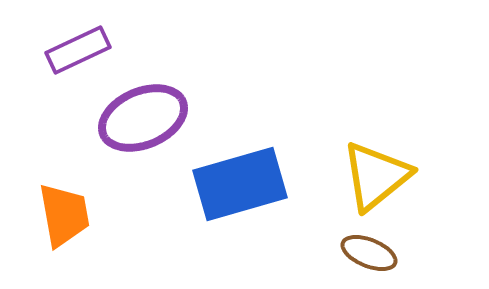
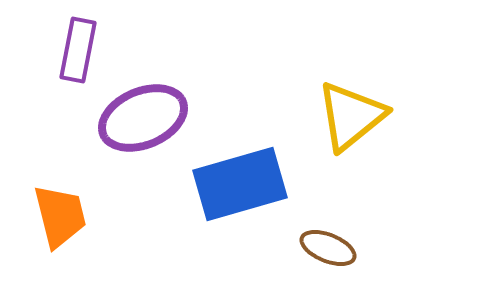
purple rectangle: rotated 54 degrees counterclockwise
yellow triangle: moved 25 px left, 60 px up
orange trapezoid: moved 4 px left, 1 px down; rotated 4 degrees counterclockwise
brown ellipse: moved 41 px left, 5 px up
